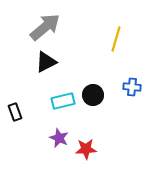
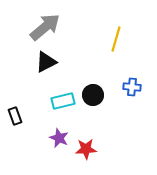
black rectangle: moved 4 px down
